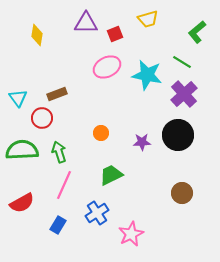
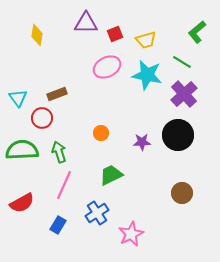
yellow trapezoid: moved 2 px left, 21 px down
